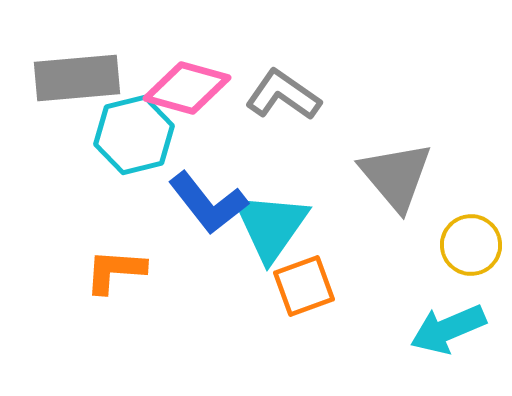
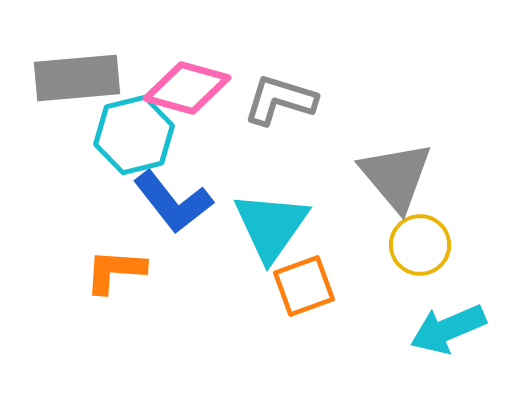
gray L-shape: moved 3 px left, 5 px down; rotated 18 degrees counterclockwise
blue L-shape: moved 35 px left, 1 px up
yellow circle: moved 51 px left
